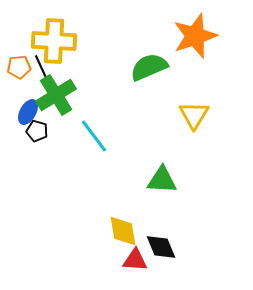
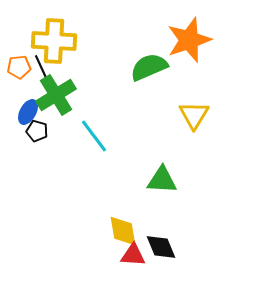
orange star: moved 6 px left, 4 px down
red triangle: moved 2 px left, 5 px up
